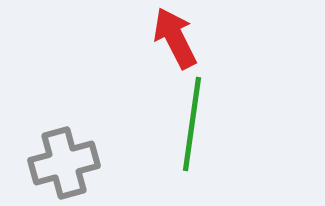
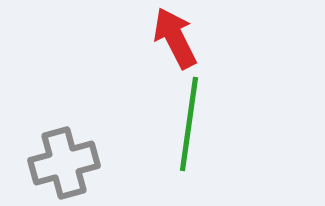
green line: moved 3 px left
